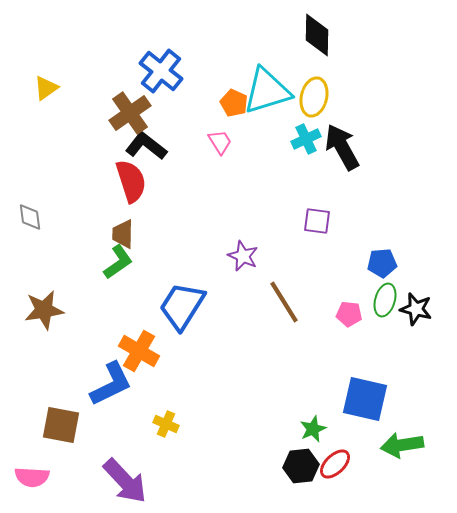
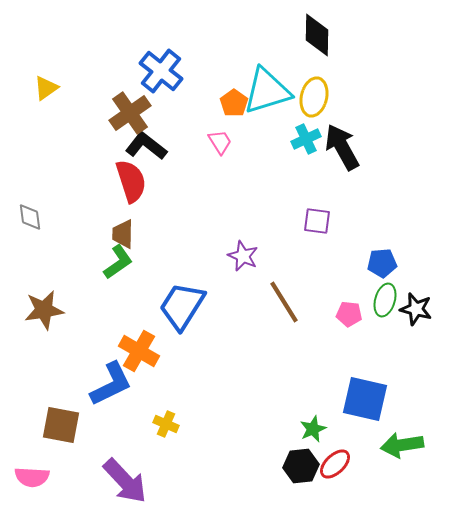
orange pentagon: rotated 12 degrees clockwise
